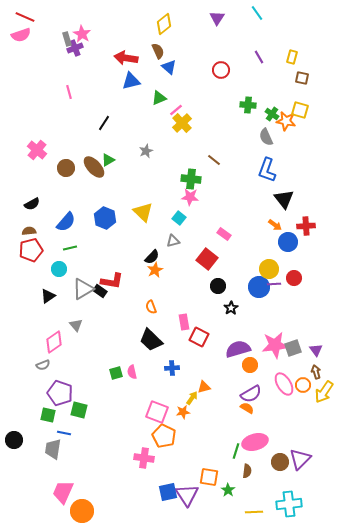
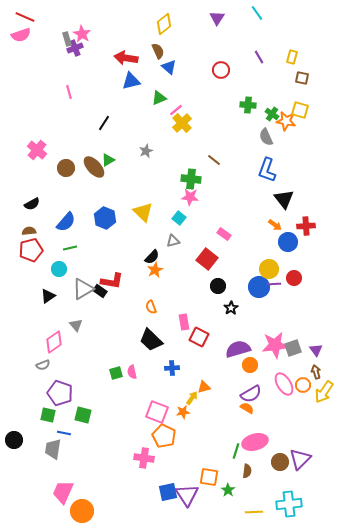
green square at (79, 410): moved 4 px right, 5 px down
